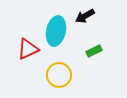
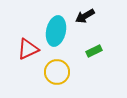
yellow circle: moved 2 px left, 3 px up
